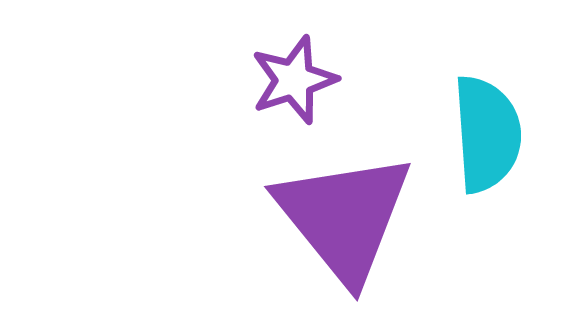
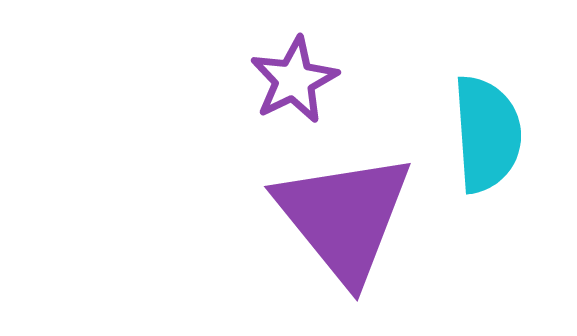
purple star: rotated 8 degrees counterclockwise
